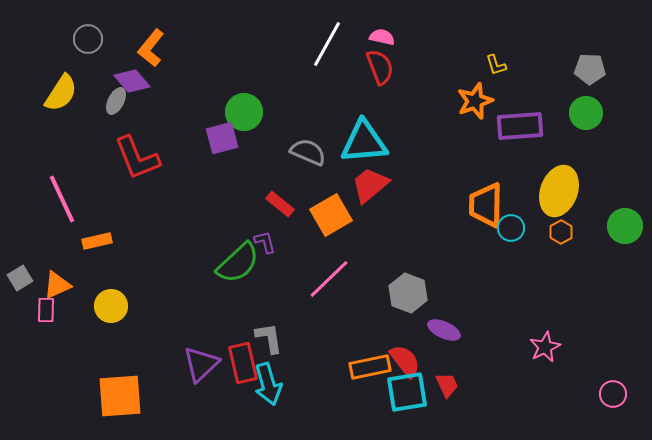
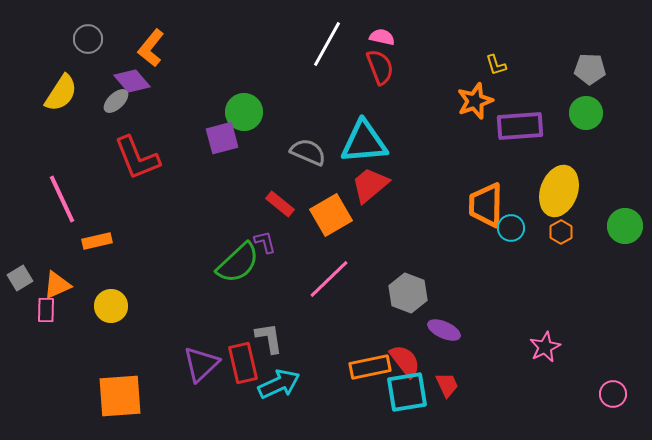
gray ellipse at (116, 101): rotated 20 degrees clockwise
cyan arrow at (268, 384): moved 11 px right; rotated 99 degrees counterclockwise
